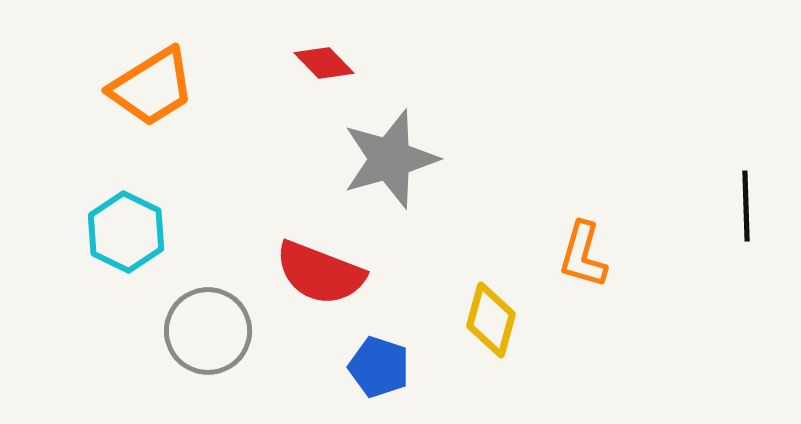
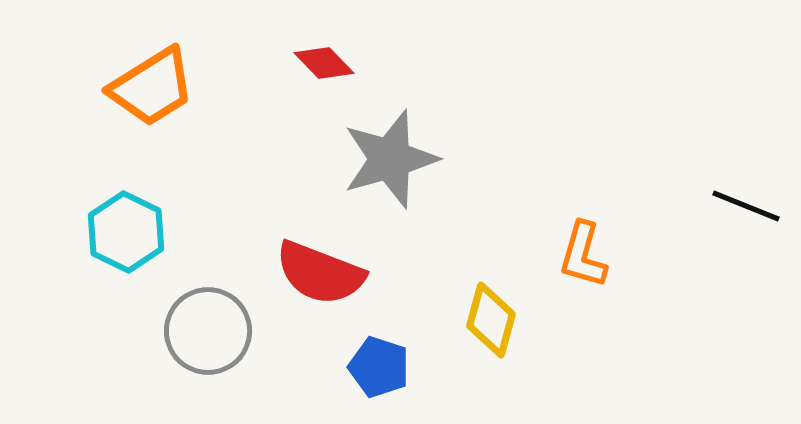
black line: rotated 66 degrees counterclockwise
